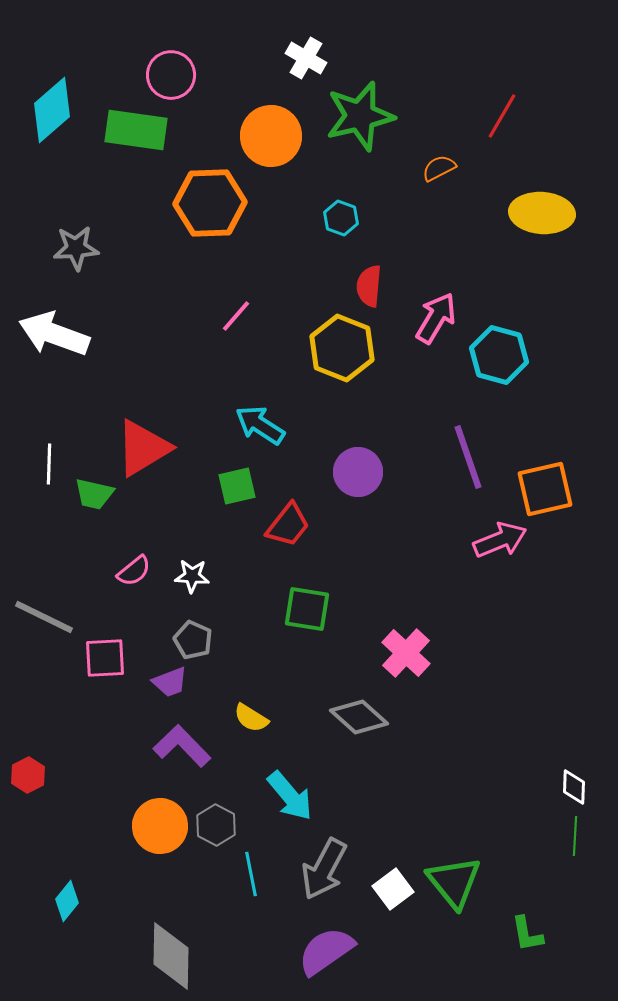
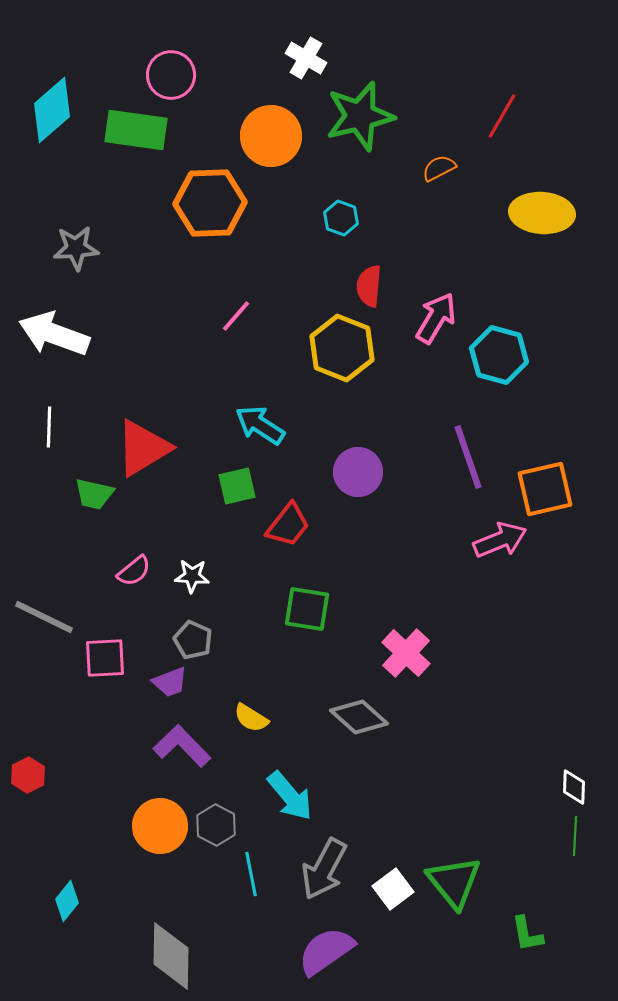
white line at (49, 464): moved 37 px up
